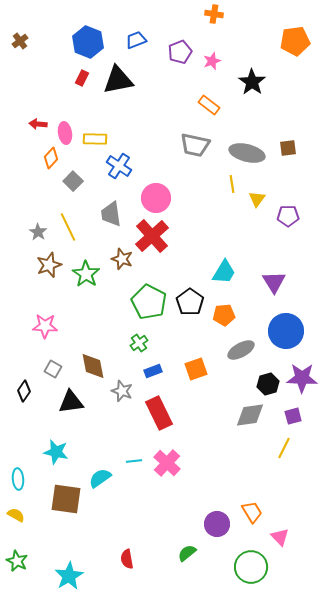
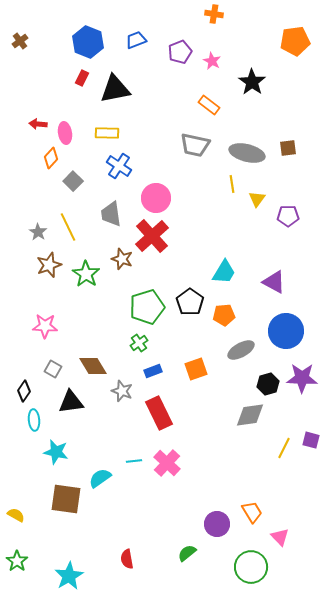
pink star at (212, 61): rotated 24 degrees counterclockwise
black triangle at (118, 80): moved 3 px left, 9 px down
yellow rectangle at (95, 139): moved 12 px right, 6 px up
purple triangle at (274, 282): rotated 30 degrees counterclockwise
green pentagon at (149, 302): moved 2 px left, 5 px down; rotated 28 degrees clockwise
brown diamond at (93, 366): rotated 20 degrees counterclockwise
purple square at (293, 416): moved 18 px right, 24 px down; rotated 30 degrees clockwise
cyan ellipse at (18, 479): moved 16 px right, 59 px up
green star at (17, 561): rotated 10 degrees clockwise
